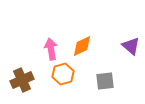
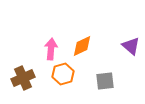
pink arrow: rotated 15 degrees clockwise
brown cross: moved 1 px right, 2 px up
